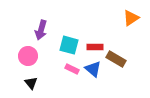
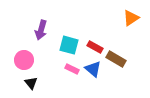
red rectangle: rotated 28 degrees clockwise
pink circle: moved 4 px left, 4 px down
